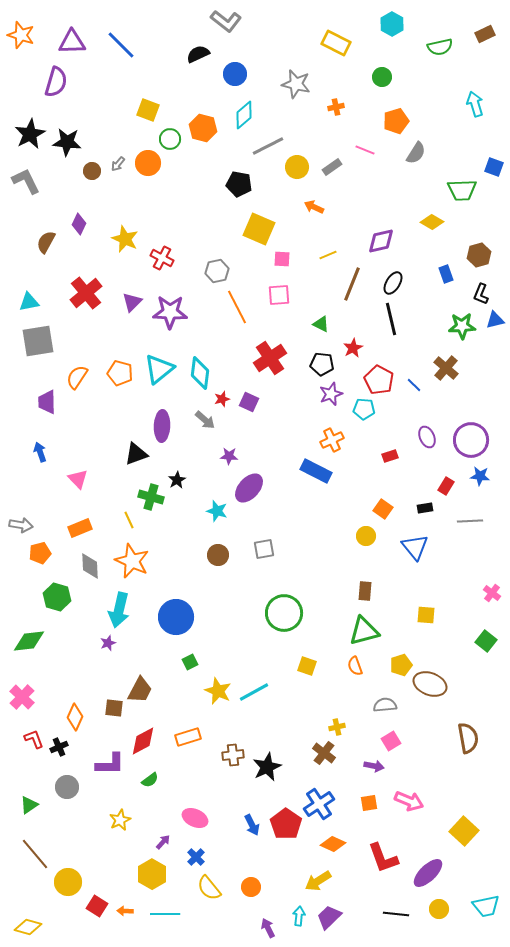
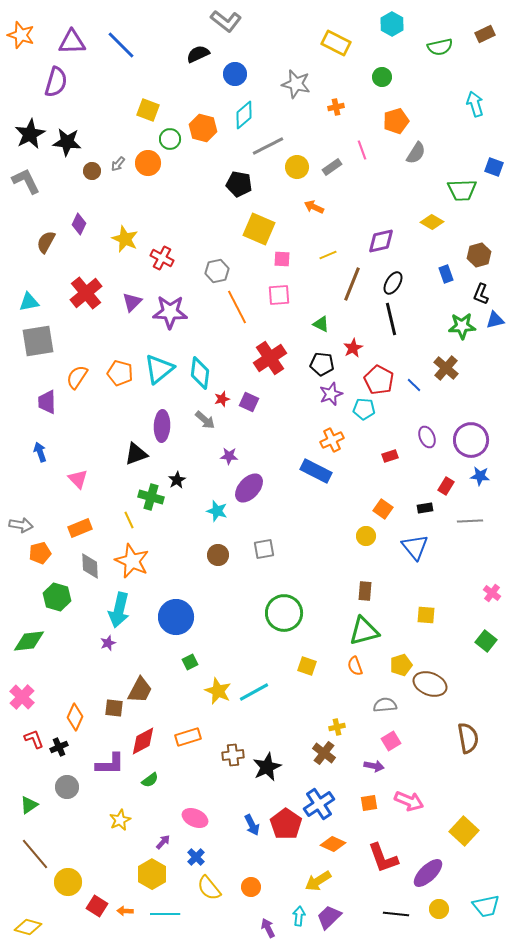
pink line at (365, 150): moved 3 px left; rotated 48 degrees clockwise
